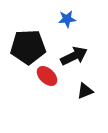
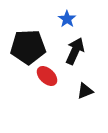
blue star: rotated 30 degrees counterclockwise
black arrow: moved 1 px right, 5 px up; rotated 40 degrees counterclockwise
